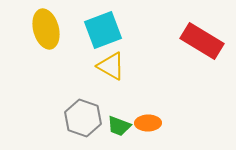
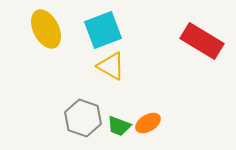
yellow ellipse: rotated 12 degrees counterclockwise
orange ellipse: rotated 30 degrees counterclockwise
